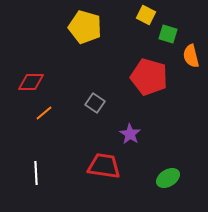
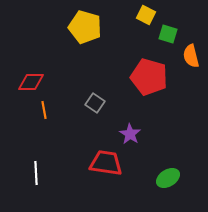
orange line: moved 3 px up; rotated 60 degrees counterclockwise
red trapezoid: moved 2 px right, 3 px up
